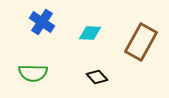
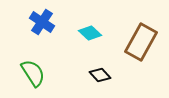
cyan diamond: rotated 40 degrees clockwise
green semicircle: rotated 124 degrees counterclockwise
black diamond: moved 3 px right, 2 px up
